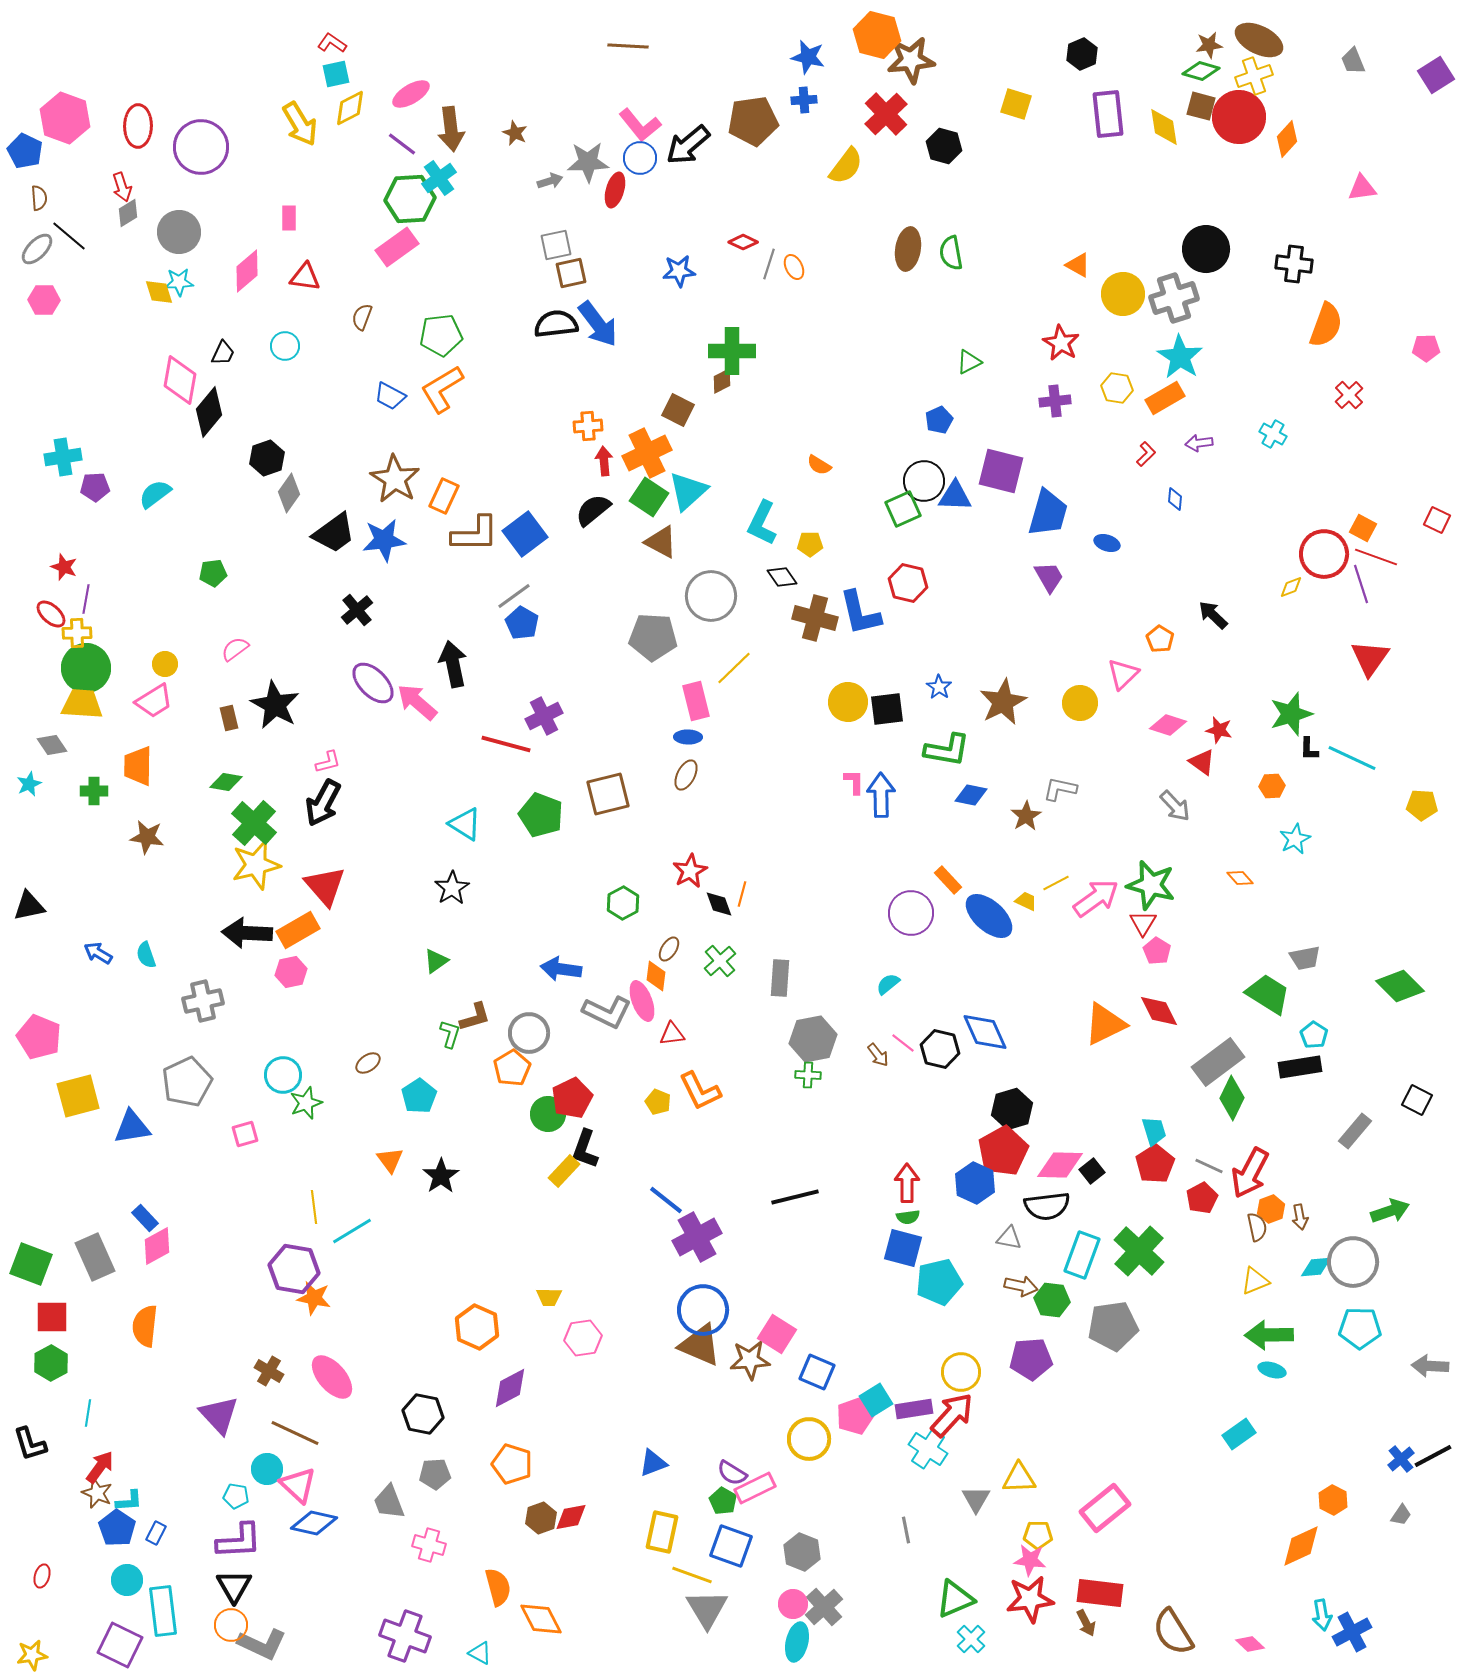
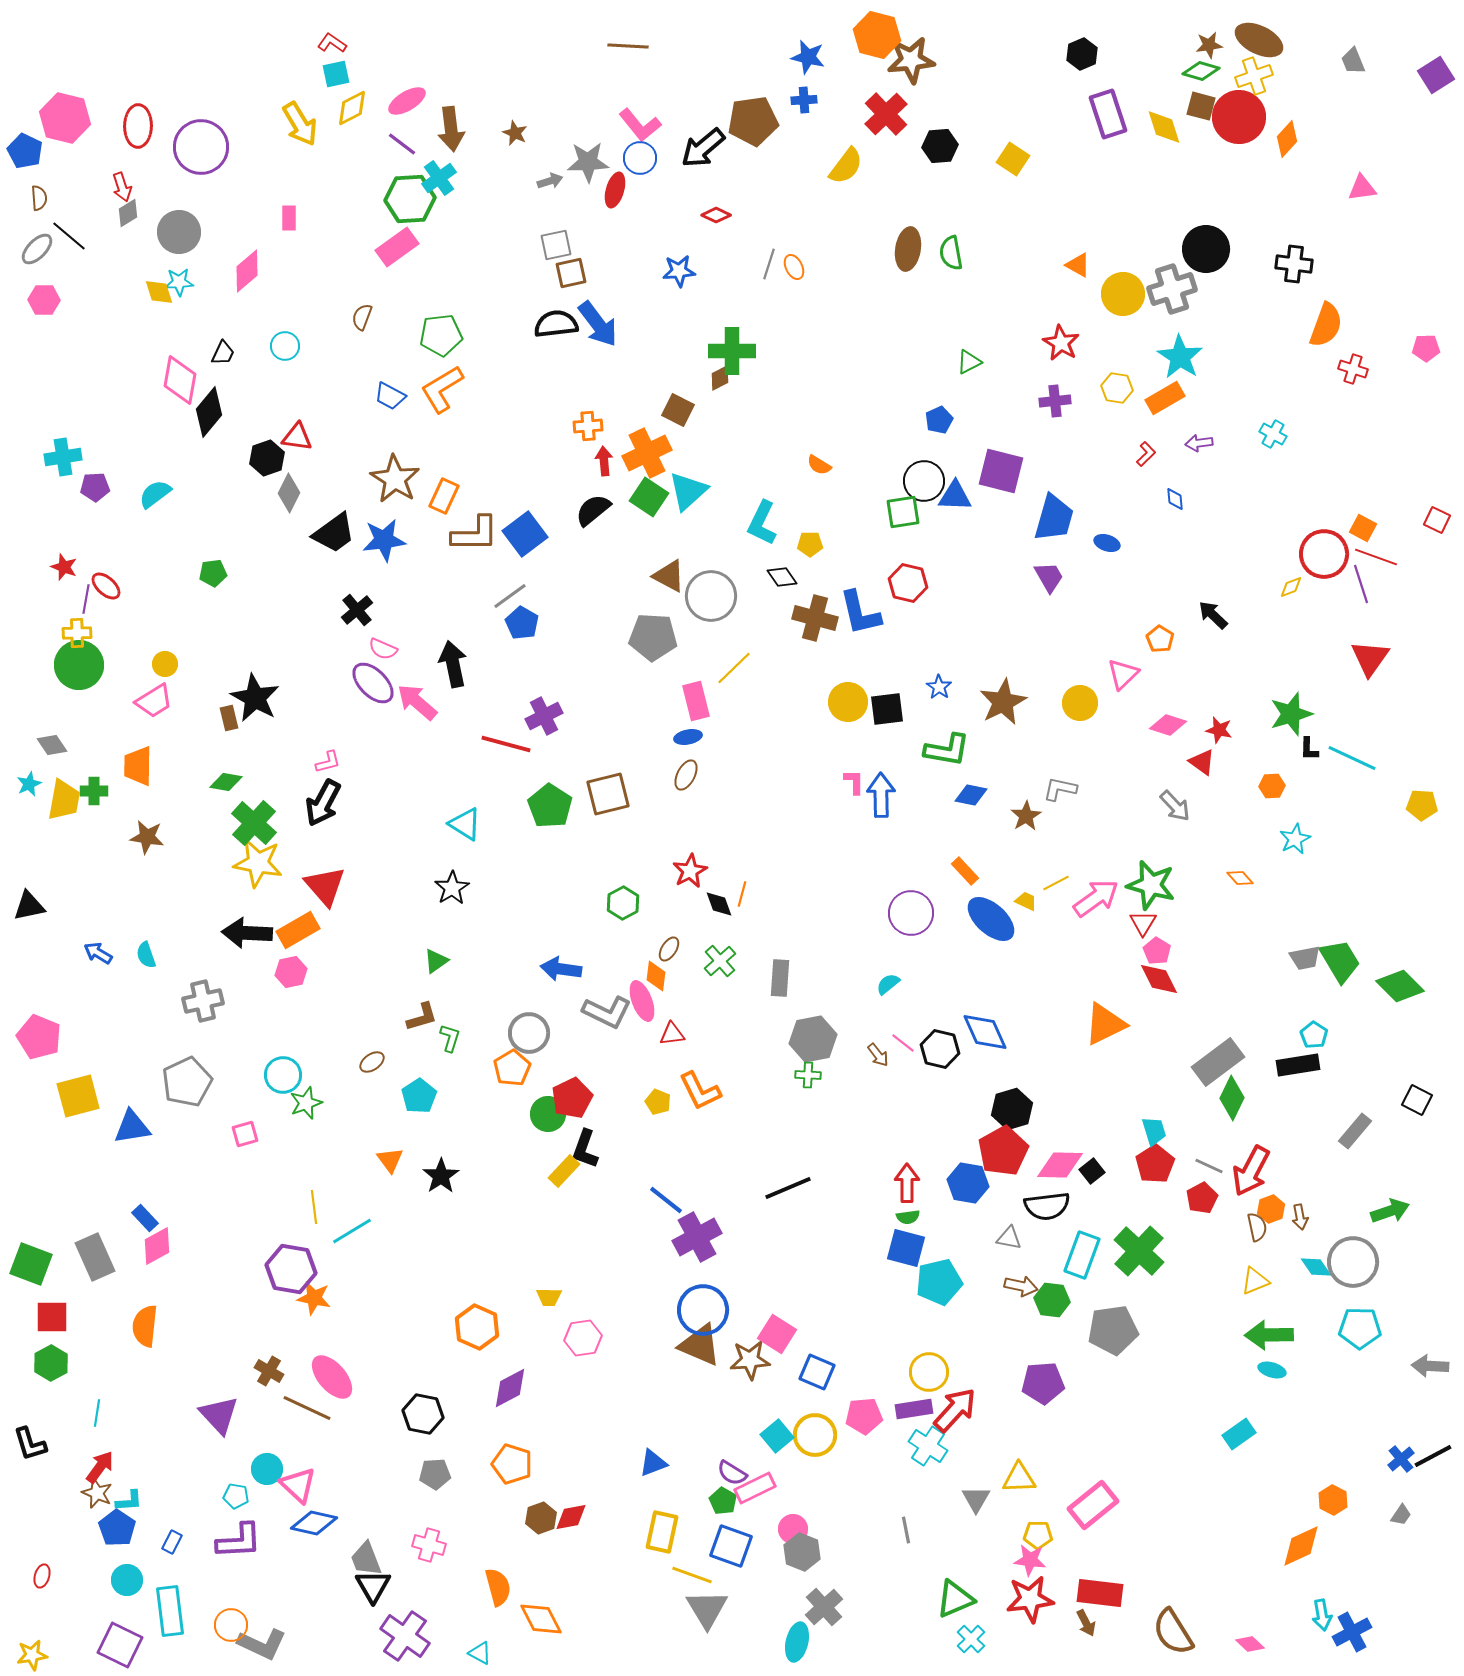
pink ellipse at (411, 94): moved 4 px left, 7 px down
yellow square at (1016, 104): moved 3 px left, 55 px down; rotated 16 degrees clockwise
yellow diamond at (350, 108): moved 2 px right
purple rectangle at (1108, 114): rotated 12 degrees counterclockwise
pink hexagon at (65, 118): rotated 6 degrees counterclockwise
yellow diamond at (1164, 127): rotated 9 degrees counterclockwise
black arrow at (688, 145): moved 15 px right, 3 px down
black hexagon at (944, 146): moved 4 px left; rotated 20 degrees counterclockwise
red diamond at (743, 242): moved 27 px left, 27 px up
red triangle at (305, 277): moved 8 px left, 160 px down
gray cross at (1174, 298): moved 2 px left, 9 px up
brown diamond at (722, 381): moved 2 px left, 3 px up
red cross at (1349, 395): moved 4 px right, 26 px up; rotated 28 degrees counterclockwise
gray diamond at (289, 493): rotated 9 degrees counterclockwise
blue diamond at (1175, 499): rotated 10 degrees counterclockwise
green square at (903, 509): moved 3 px down; rotated 15 degrees clockwise
blue trapezoid at (1048, 513): moved 6 px right, 5 px down
brown triangle at (661, 542): moved 8 px right, 34 px down
gray line at (514, 596): moved 4 px left
red ellipse at (51, 614): moved 55 px right, 28 px up
pink semicircle at (235, 649): moved 148 px right; rotated 120 degrees counterclockwise
green circle at (86, 668): moved 7 px left, 3 px up
yellow trapezoid at (82, 704): moved 18 px left, 96 px down; rotated 96 degrees clockwise
black star at (275, 705): moved 20 px left, 7 px up
blue ellipse at (688, 737): rotated 12 degrees counterclockwise
green pentagon at (541, 815): moved 9 px right, 9 px up; rotated 12 degrees clockwise
yellow star at (256, 865): moved 2 px right, 2 px up; rotated 24 degrees clockwise
orange rectangle at (948, 880): moved 17 px right, 9 px up
blue ellipse at (989, 916): moved 2 px right, 3 px down
green trapezoid at (1268, 994): moved 72 px right, 33 px up; rotated 27 degrees clockwise
red diamond at (1159, 1011): moved 32 px up
brown L-shape at (475, 1017): moved 53 px left
green L-shape at (450, 1034): moved 4 px down
brown ellipse at (368, 1063): moved 4 px right, 1 px up
black rectangle at (1300, 1067): moved 2 px left, 2 px up
red arrow at (1250, 1173): moved 1 px right, 2 px up
blue hexagon at (975, 1183): moved 7 px left; rotated 15 degrees counterclockwise
black line at (795, 1197): moved 7 px left, 9 px up; rotated 9 degrees counterclockwise
blue square at (903, 1248): moved 3 px right
cyan diamond at (1316, 1267): rotated 60 degrees clockwise
purple hexagon at (294, 1269): moved 3 px left
gray pentagon at (1113, 1326): moved 4 px down
purple pentagon at (1031, 1359): moved 12 px right, 24 px down
yellow circle at (961, 1372): moved 32 px left
cyan square at (876, 1400): moved 99 px left, 36 px down; rotated 8 degrees counterclockwise
cyan line at (88, 1413): moved 9 px right
red arrow at (952, 1415): moved 3 px right, 5 px up
pink pentagon at (855, 1416): moved 9 px right; rotated 15 degrees clockwise
brown line at (295, 1433): moved 12 px right, 25 px up
yellow circle at (809, 1439): moved 6 px right, 4 px up
cyan cross at (928, 1449): moved 3 px up
gray trapezoid at (389, 1502): moved 23 px left, 57 px down
pink rectangle at (1105, 1508): moved 12 px left, 3 px up
blue rectangle at (156, 1533): moved 16 px right, 9 px down
black triangle at (234, 1586): moved 139 px right
pink circle at (793, 1604): moved 75 px up
cyan rectangle at (163, 1611): moved 7 px right
purple cross at (405, 1636): rotated 15 degrees clockwise
